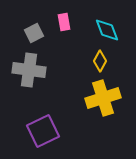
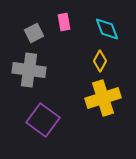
cyan diamond: moved 1 px up
purple square: moved 11 px up; rotated 28 degrees counterclockwise
